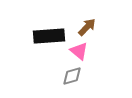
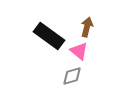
brown arrow: rotated 30 degrees counterclockwise
black rectangle: rotated 40 degrees clockwise
